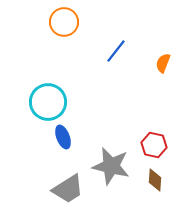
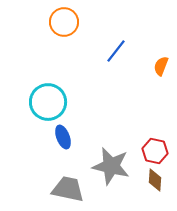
orange semicircle: moved 2 px left, 3 px down
red hexagon: moved 1 px right, 6 px down
gray trapezoid: rotated 136 degrees counterclockwise
